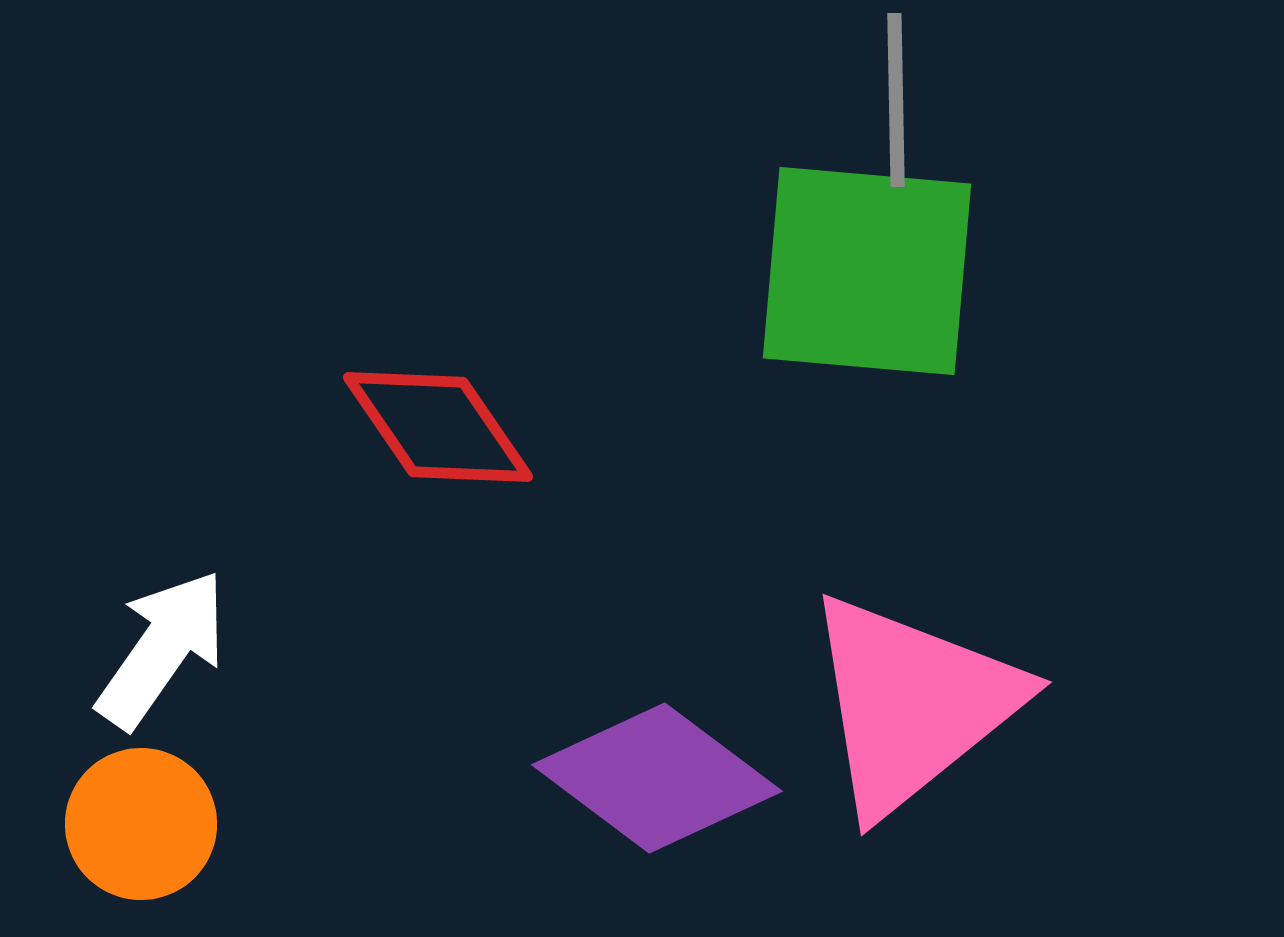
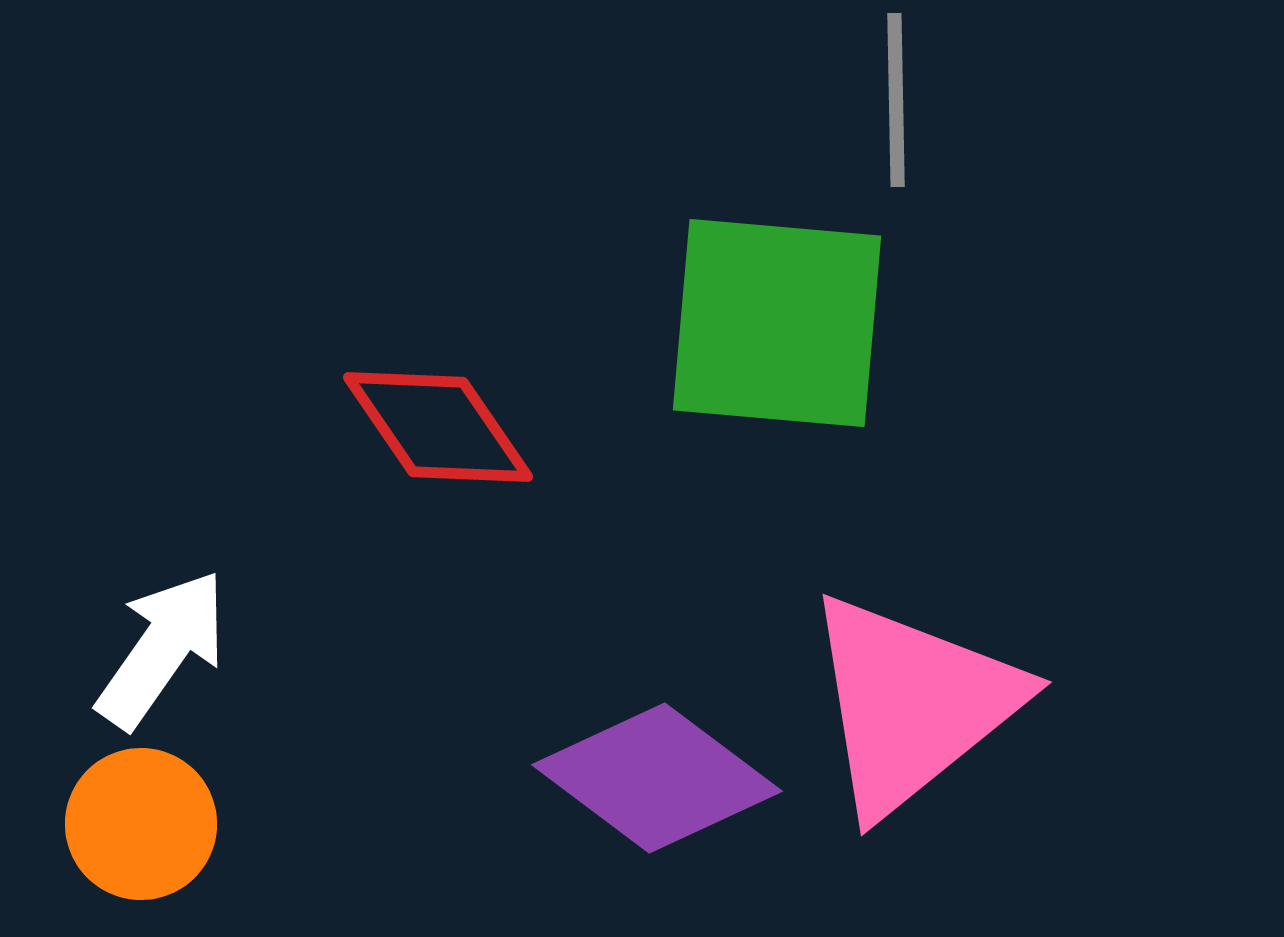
green square: moved 90 px left, 52 px down
